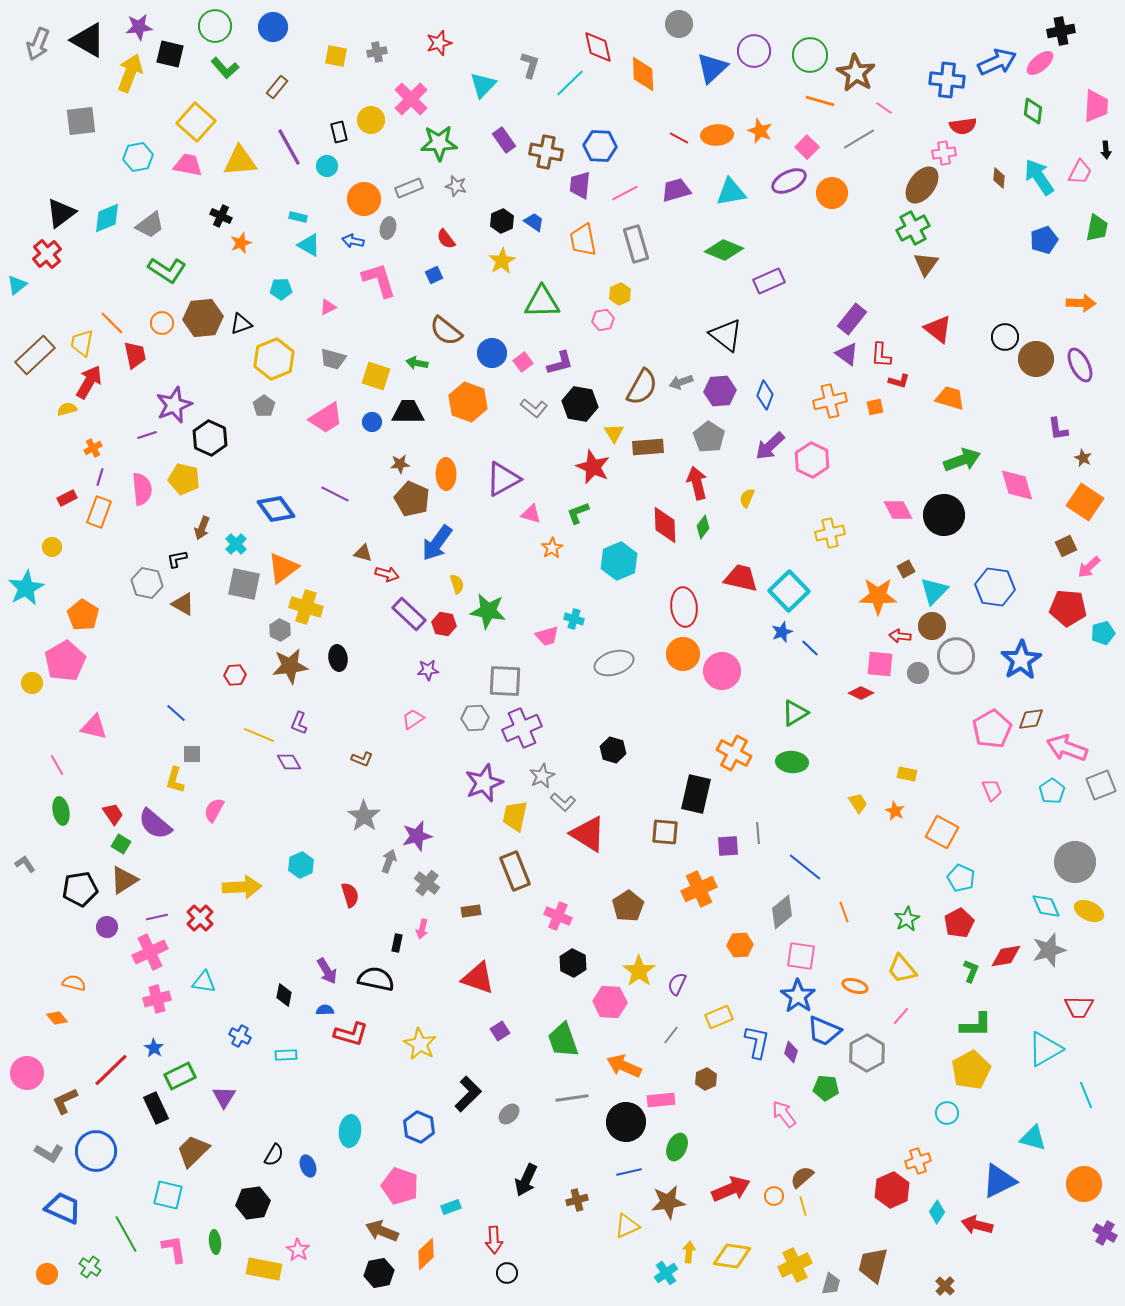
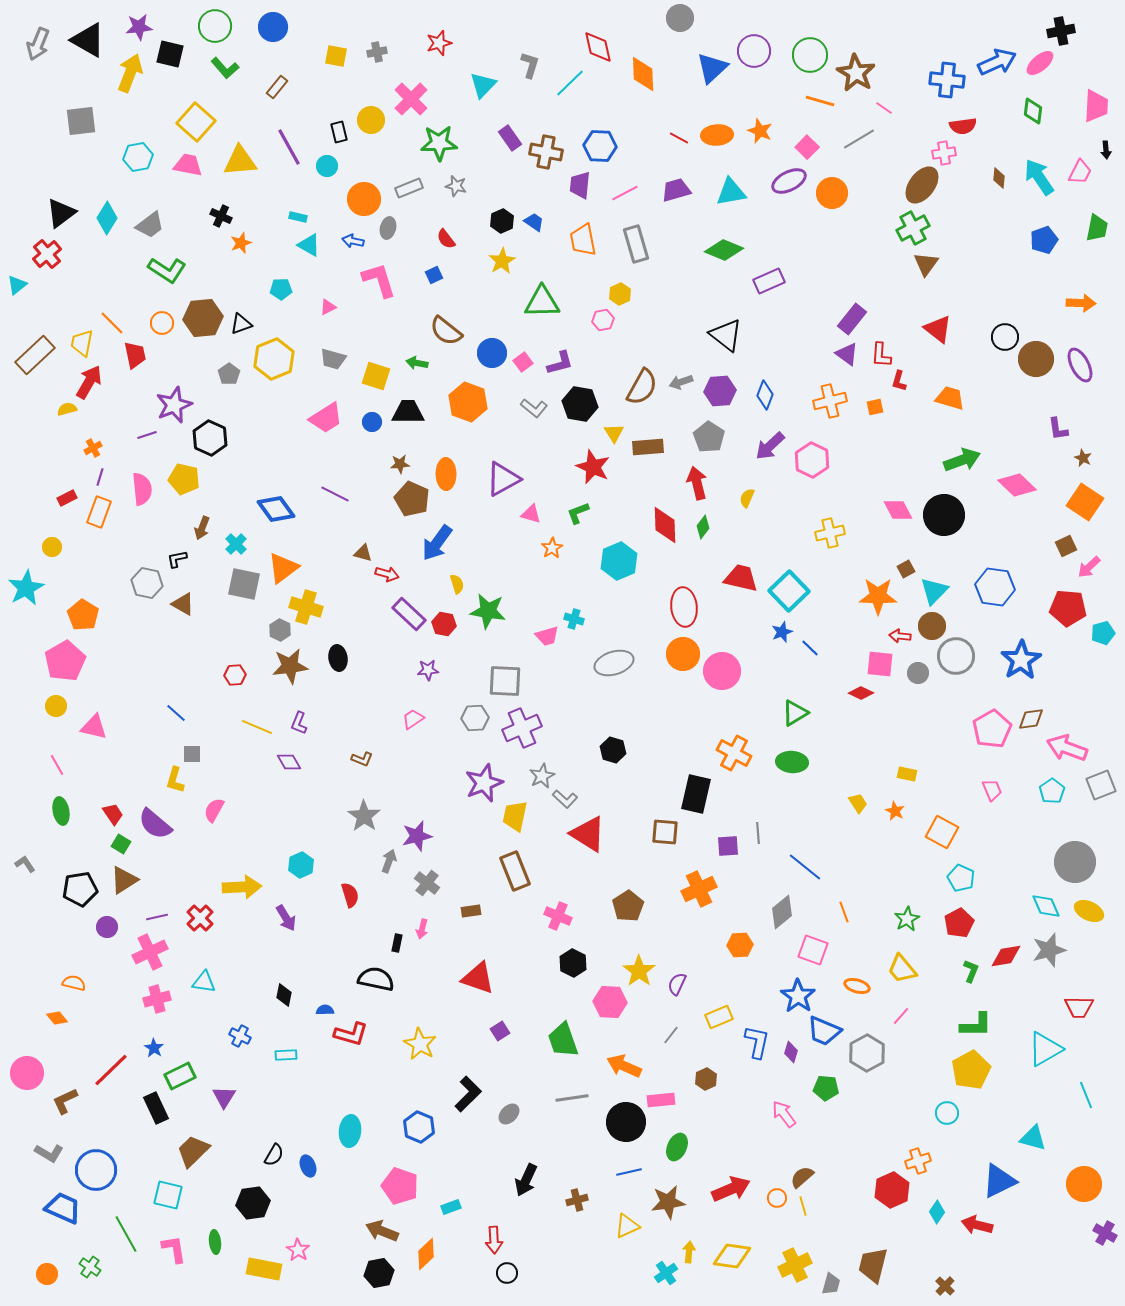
gray circle at (679, 24): moved 1 px right, 6 px up
purple rectangle at (504, 140): moved 6 px right, 2 px up
cyan diamond at (107, 218): rotated 36 degrees counterclockwise
red L-shape at (899, 381): rotated 90 degrees clockwise
gray pentagon at (264, 406): moved 35 px left, 32 px up
pink diamond at (1017, 485): rotated 30 degrees counterclockwise
yellow circle at (32, 683): moved 24 px right, 23 px down
yellow line at (259, 735): moved 2 px left, 8 px up
gray L-shape at (563, 802): moved 2 px right, 3 px up
pink square at (801, 956): moved 12 px right, 6 px up; rotated 12 degrees clockwise
purple arrow at (327, 971): moved 41 px left, 53 px up
orange ellipse at (855, 986): moved 2 px right
blue circle at (96, 1151): moved 19 px down
orange circle at (774, 1196): moved 3 px right, 2 px down
